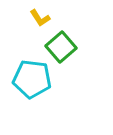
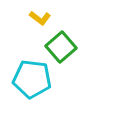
yellow L-shape: rotated 20 degrees counterclockwise
